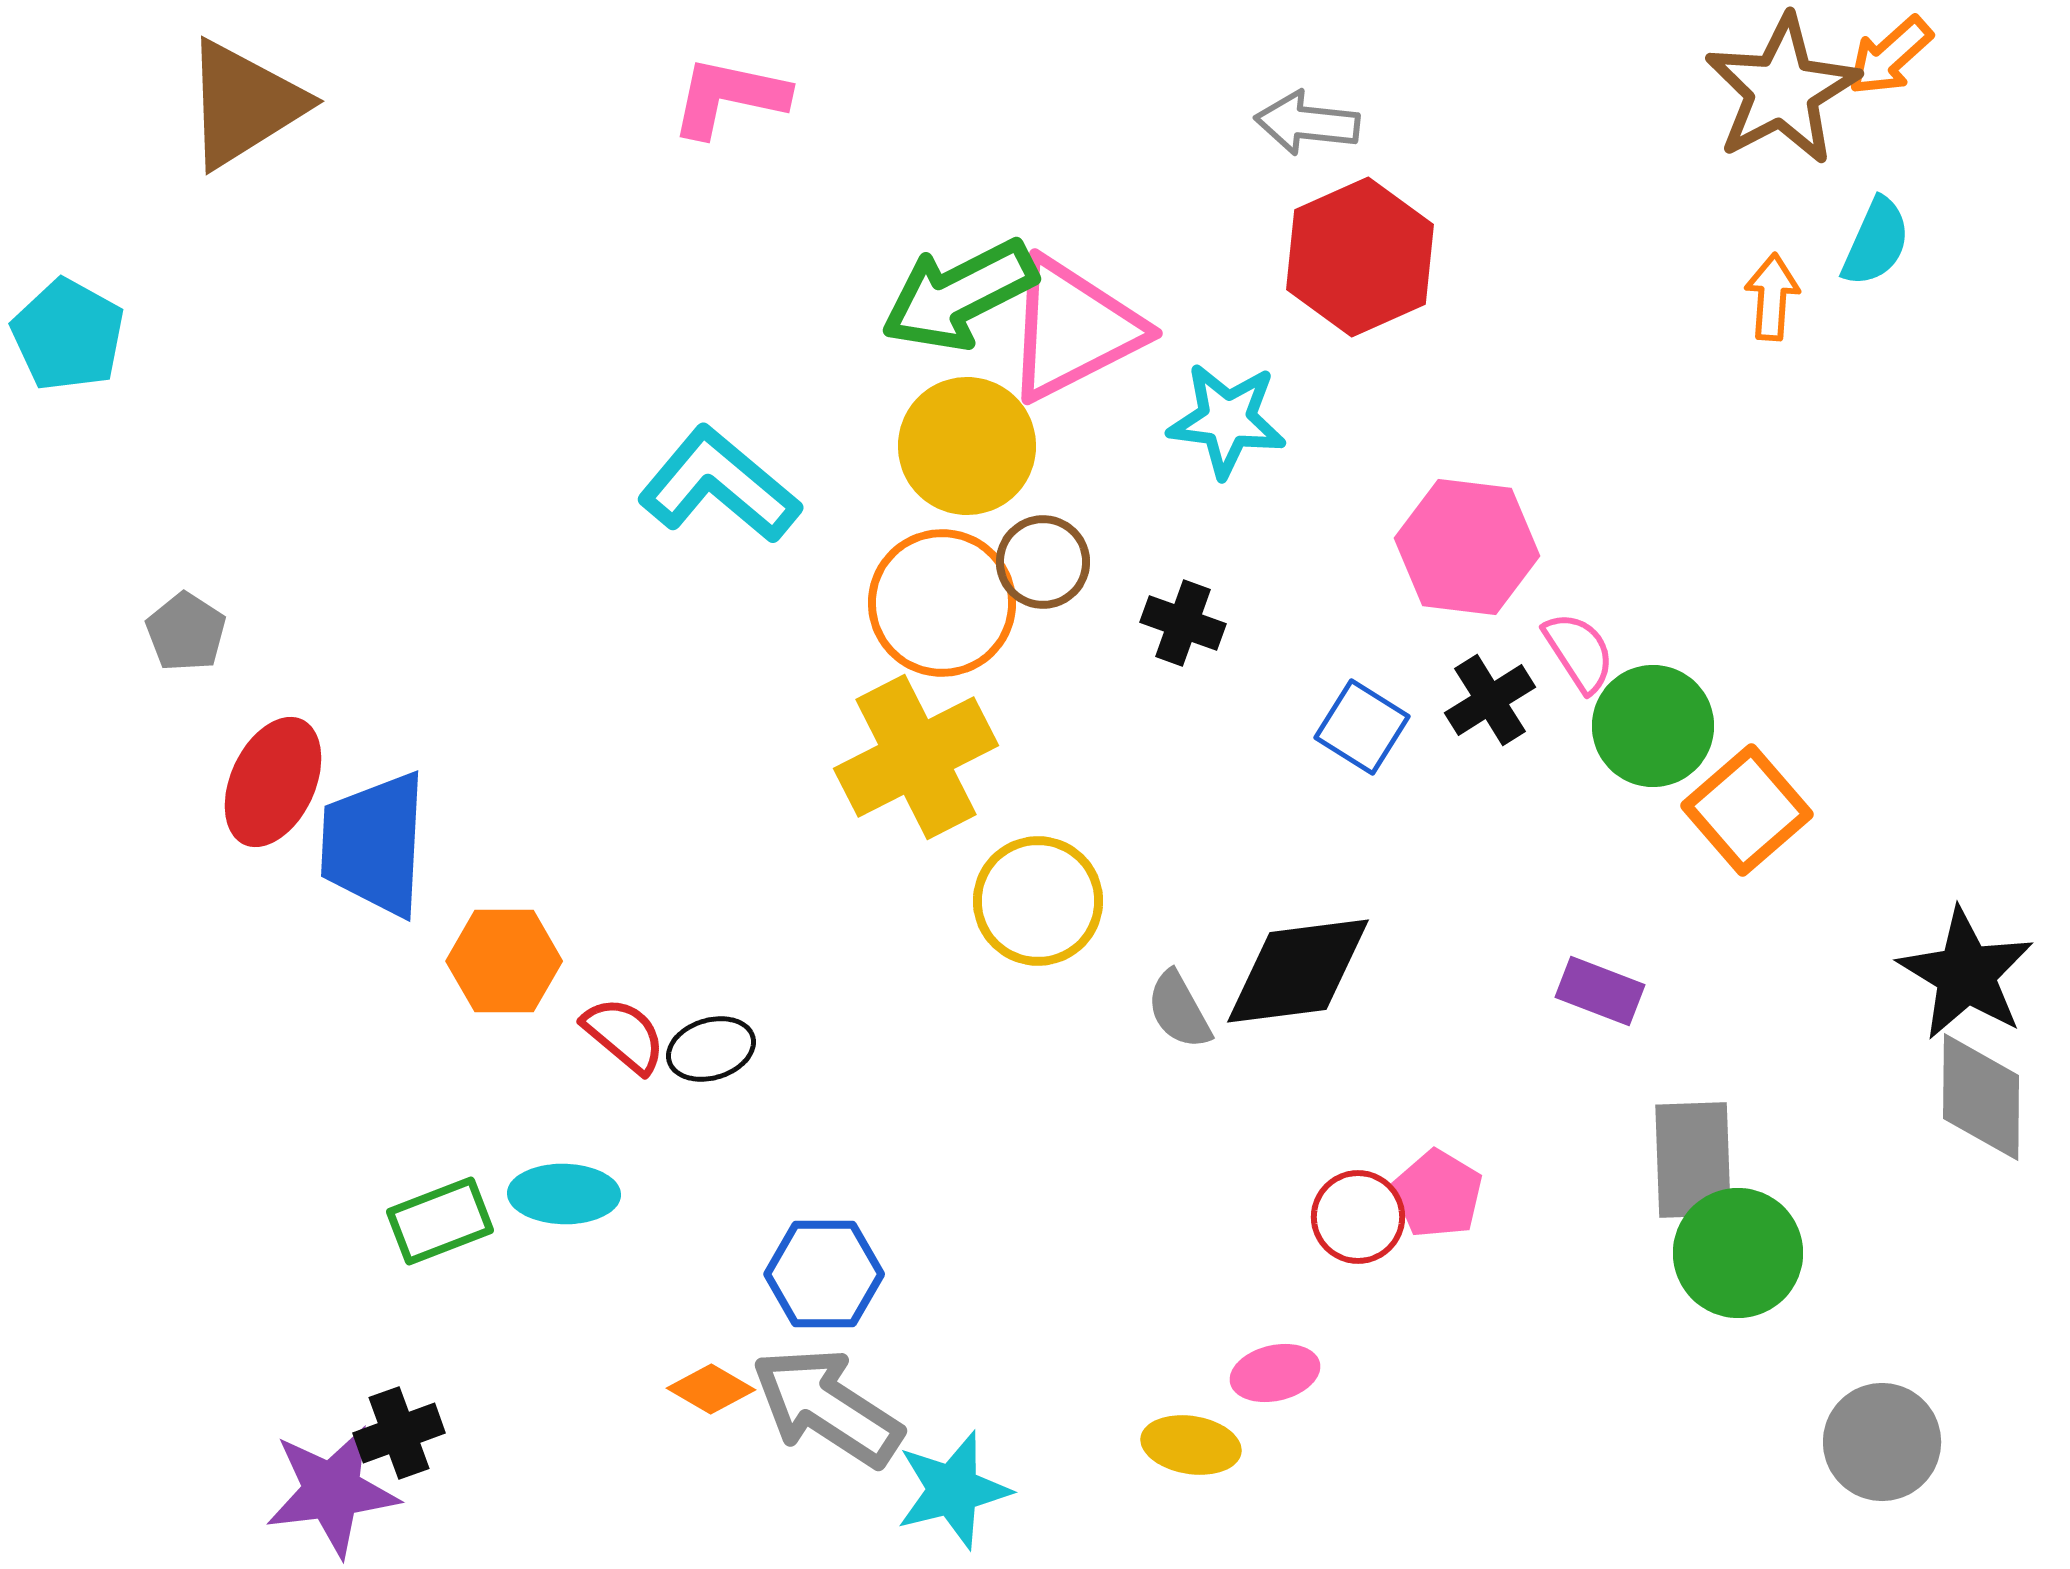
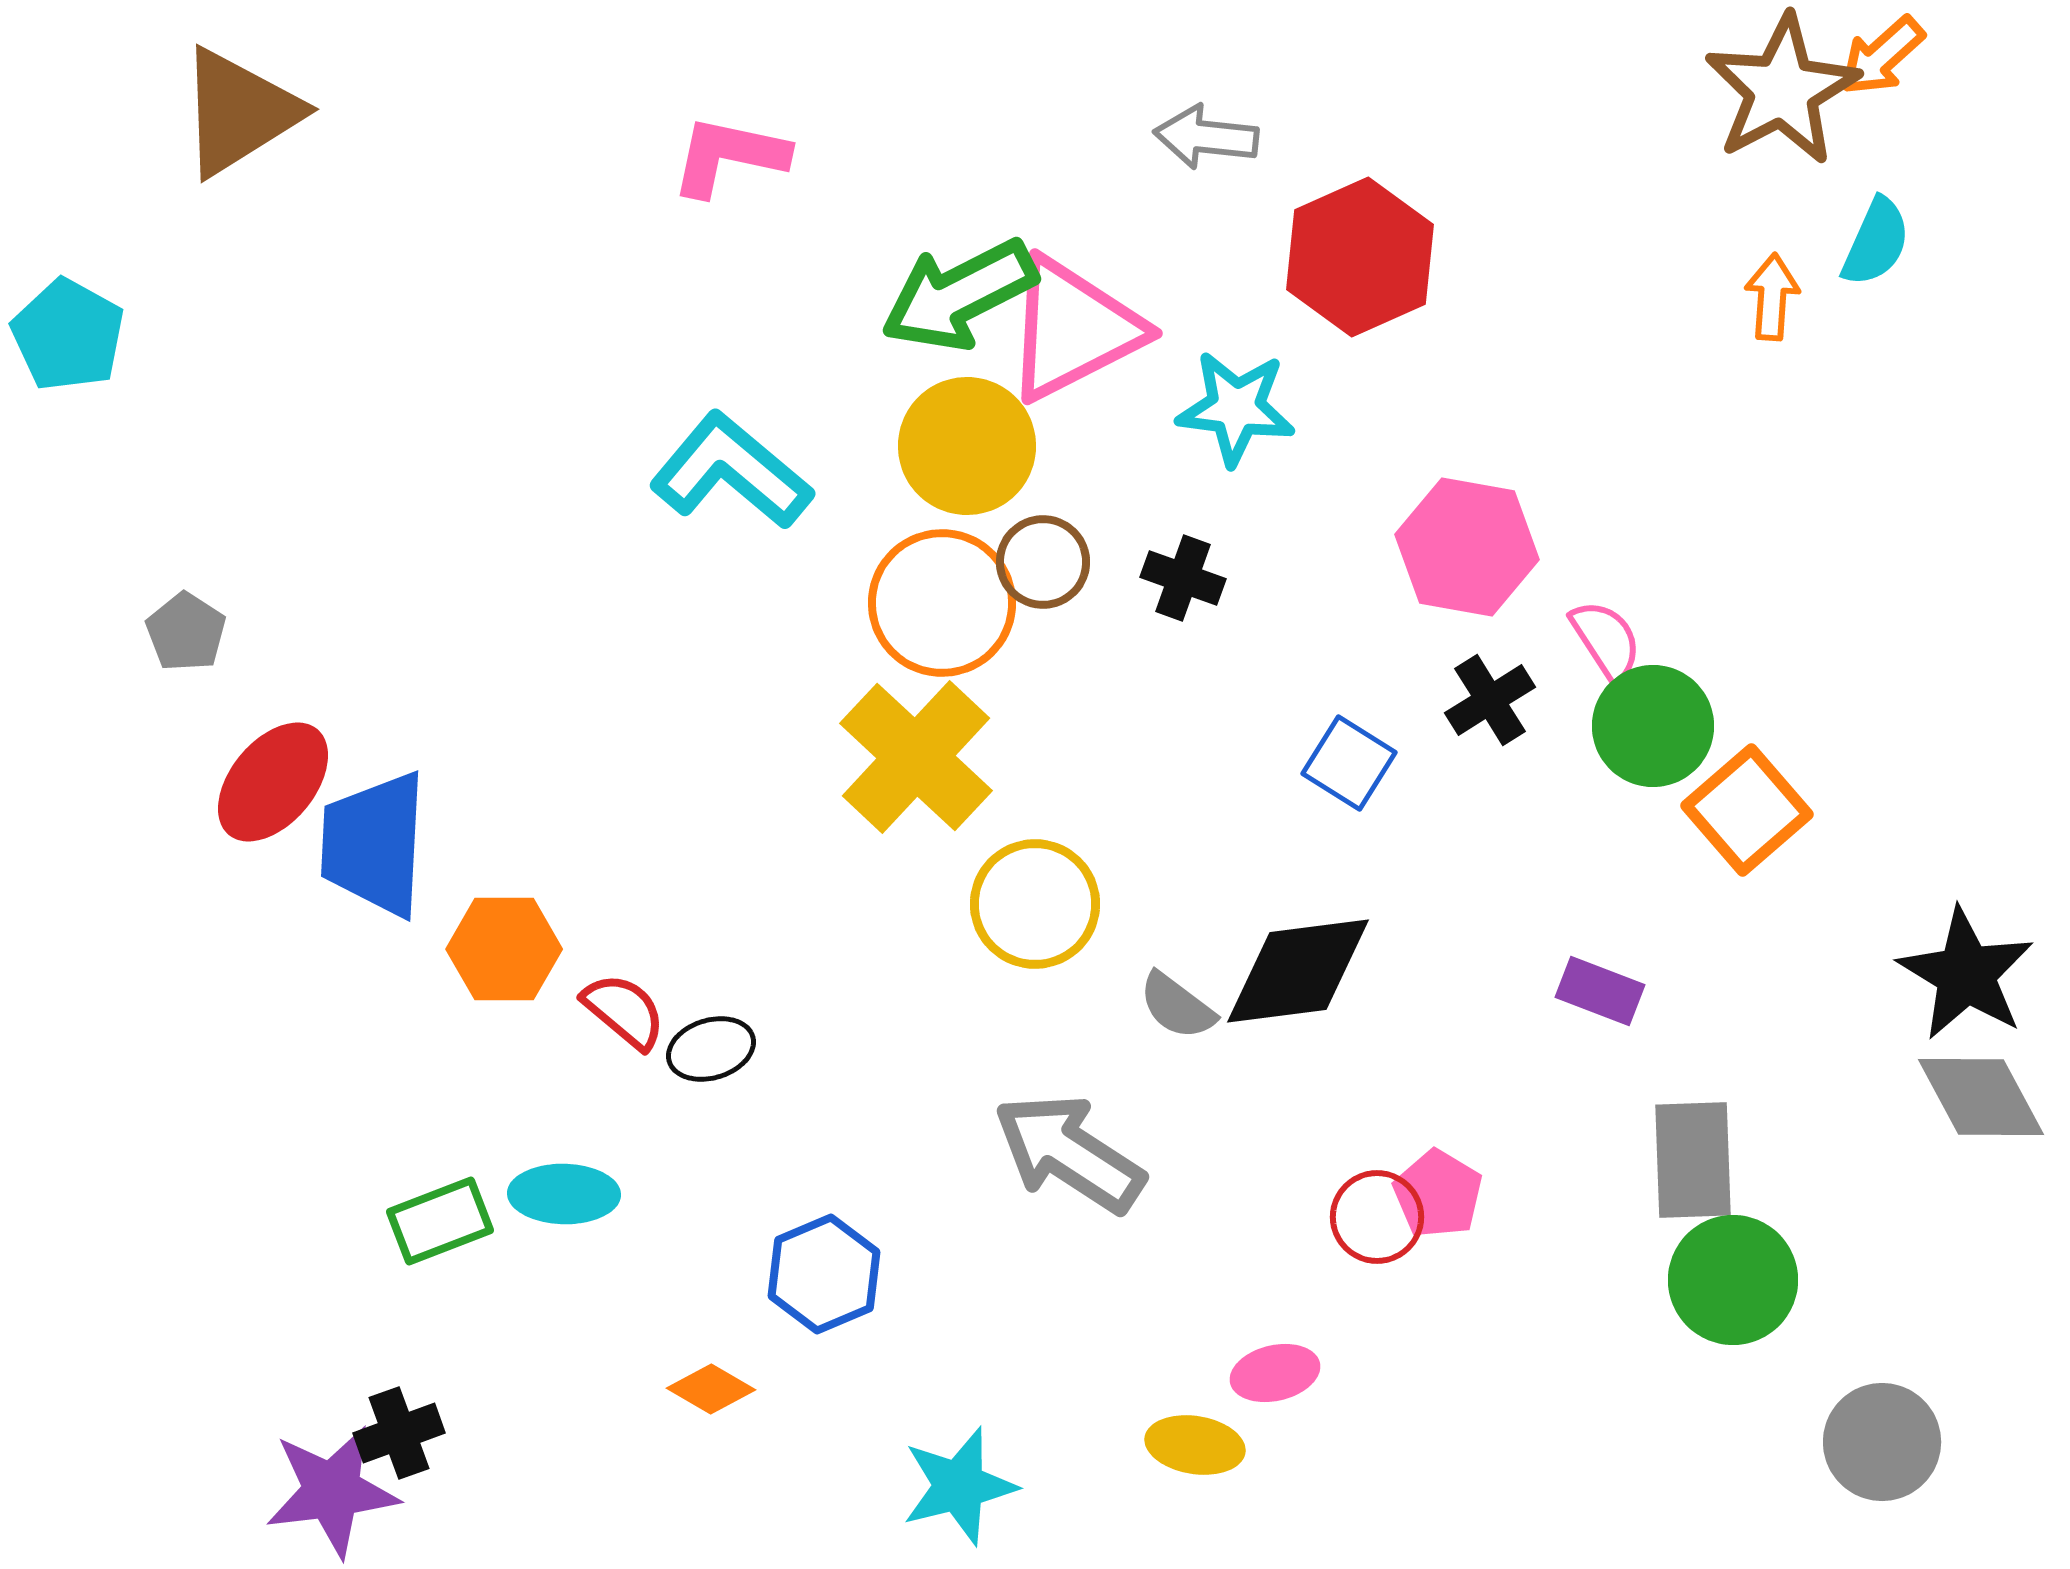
orange arrow at (1890, 56): moved 8 px left
pink L-shape at (729, 97): moved 59 px down
brown triangle at (244, 104): moved 5 px left, 8 px down
gray arrow at (1307, 123): moved 101 px left, 14 px down
cyan star at (1227, 420): moved 9 px right, 12 px up
cyan L-shape at (719, 485): moved 12 px right, 14 px up
pink hexagon at (1467, 547): rotated 3 degrees clockwise
black cross at (1183, 623): moved 45 px up
pink semicircle at (1579, 652): moved 27 px right, 12 px up
blue square at (1362, 727): moved 13 px left, 36 px down
yellow cross at (916, 757): rotated 20 degrees counterclockwise
red ellipse at (273, 782): rotated 15 degrees clockwise
yellow circle at (1038, 901): moved 3 px left, 3 px down
orange hexagon at (504, 961): moved 12 px up
gray semicircle at (1179, 1010): moved 2 px left, 4 px up; rotated 24 degrees counterclockwise
red semicircle at (624, 1035): moved 24 px up
gray diamond at (1981, 1097): rotated 29 degrees counterclockwise
red circle at (1358, 1217): moved 19 px right
green circle at (1738, 1253): moved 5 px left, 27 px down
blue hexagon at (824, 1274): rotated 23 degrees counterclockwise
gray arrow at (827, 1407): moved 242 px right, 254 px up
yellow ellipse at (1191, 1445): moved 4 px right
cyan star at (953, 1490): moved 6 px right, 4 px up
